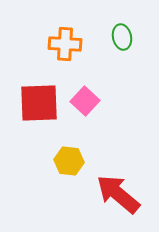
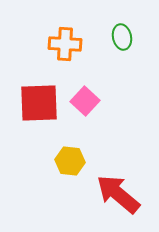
yellow hexagon: moved 1 px right
